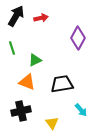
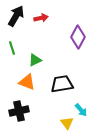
purple diamond: moved 1 px up
black cross: moved 2 px left
yellow triangle: moved 15 px right
